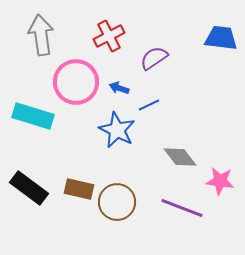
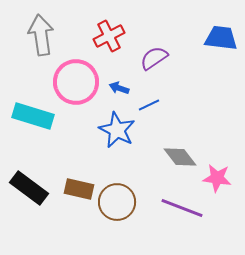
pink star: moved 3 px left, 3 px up
